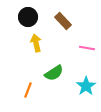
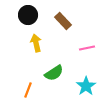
black circle: moved 2 px up
pink line: rotated 21 degrees counterclockwise
